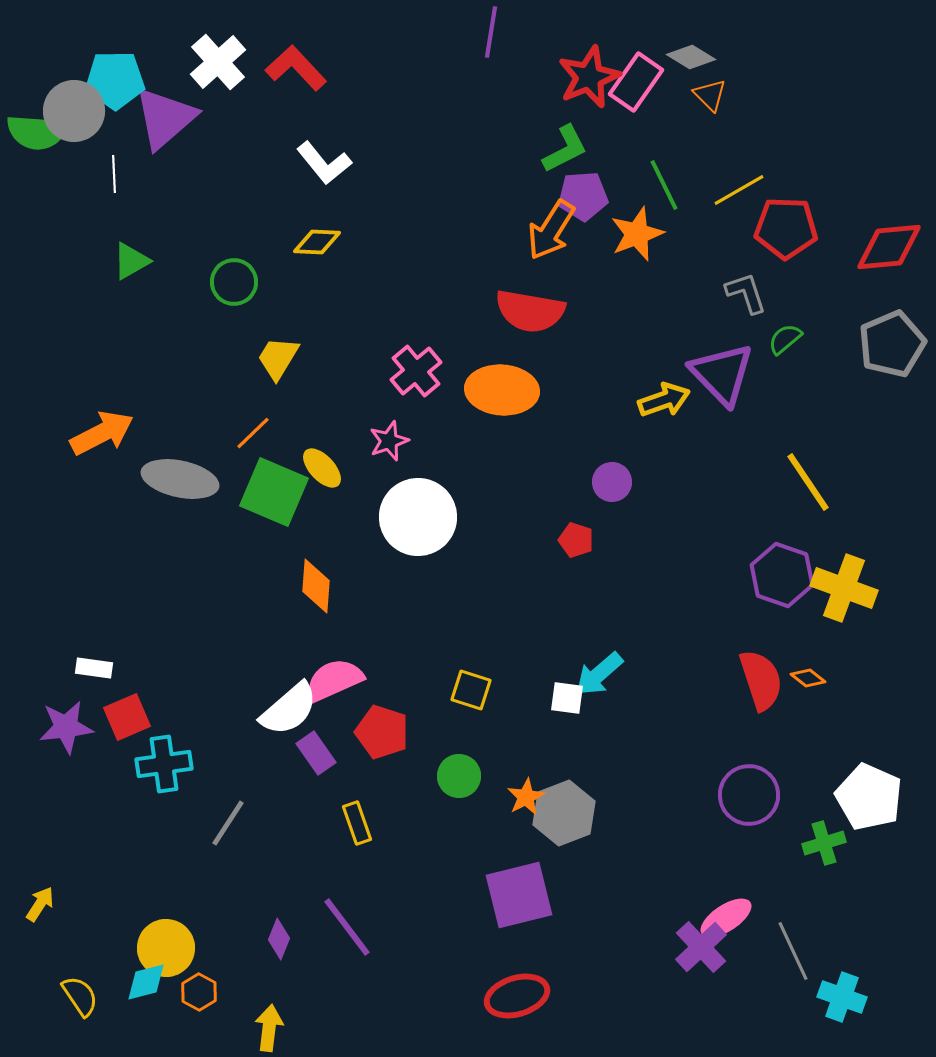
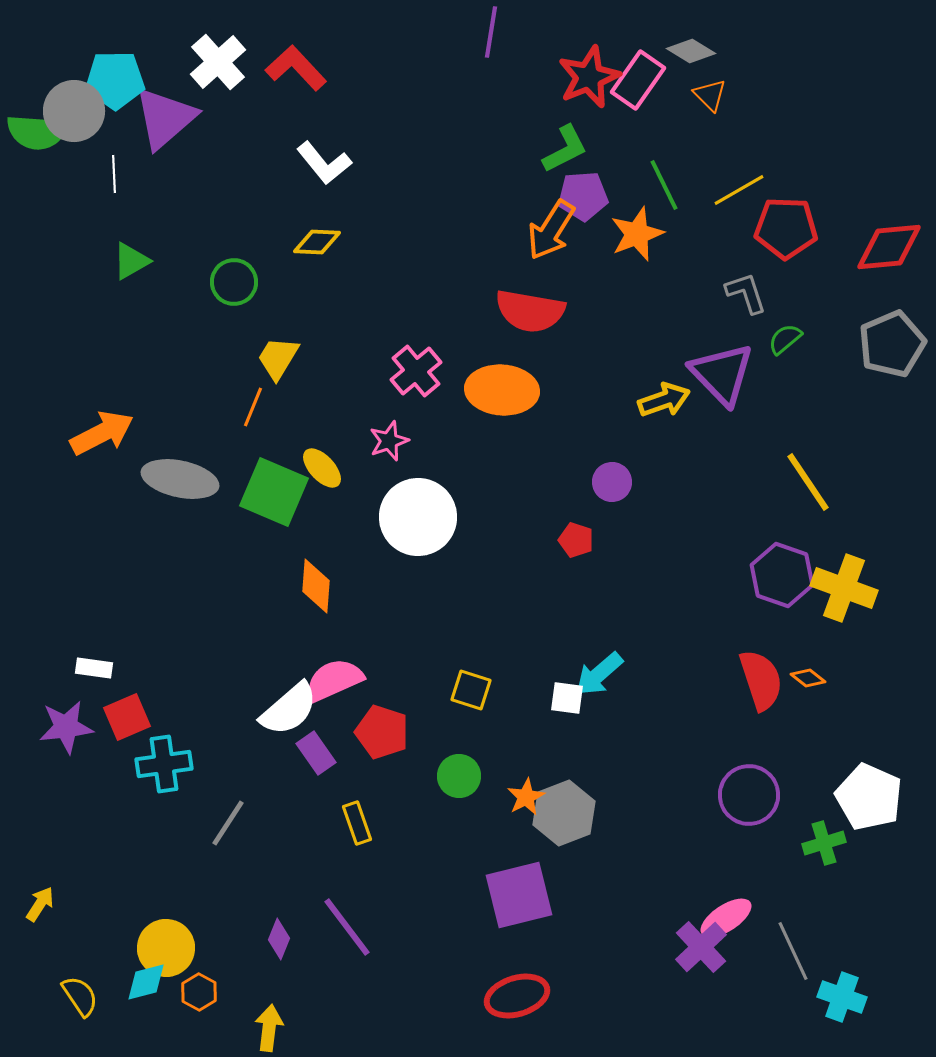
gray diamond at (691, 57): moved 6 px up
pink rectangle at (636, 82): moved 2 px right, 2 px up
orange line at (253, 433): moved 26 px up; rotated 24 degrees counterclockwise
